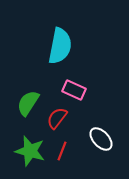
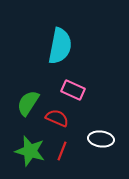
pink rectangle: moved 1 px left
red semicircle: rotated 75 degrees clockwise
white ellipse: rotated 40 degrees counterclockwise
